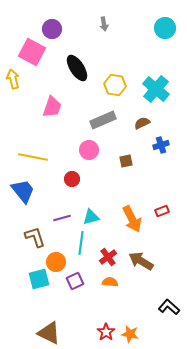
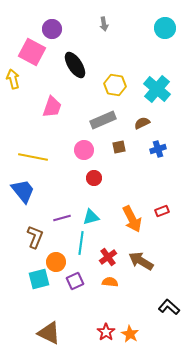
black ellipse: moved 2 px left, 3 px up
cyan cross: moved 1 px right
blue cross: moved 3 px left, 4 px down
pink circle: moved 5 px left
brown square: moved 7 px left, 14 px up
red circle: moved 22 px right, 1 px up
brown L-shape: rotated 40 degrees clockwise
orange star: rotated 18 degrees clockwise
